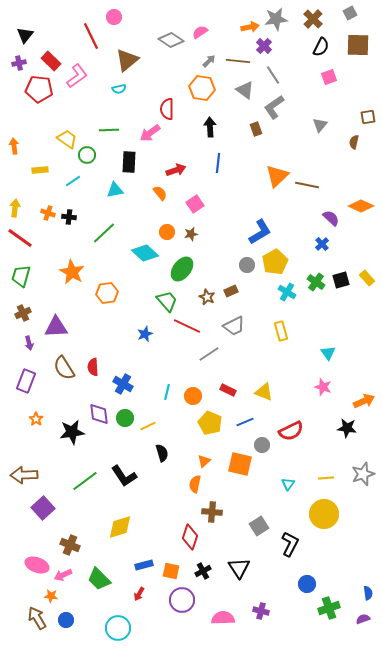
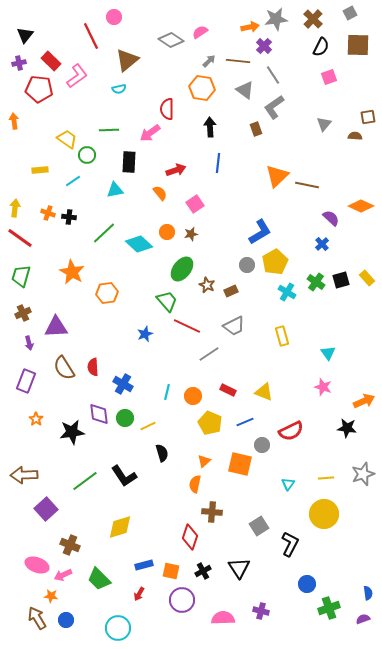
gray triangle at (320, 125): moved 4 px right, 1 px up
brown semicircle at (354, 142): moved 1 px right, 6 px up; rotated 80 degrees clockwise
orange arrow at (14, 146): moved 25 px up
cyan diamond at (145, 253): moved 6 px left, 9 px up
brown star at (207, 297): moved 12 px up
yellow rectangle at (281, 331): moved 1 px right, 5 px down
purple square at (43, 508): moved 3 px right, 1 px down
